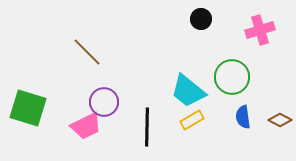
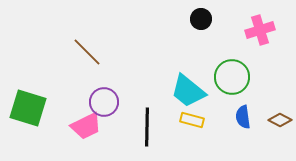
yellow rectangle: rotated 45 degrees clockwise
